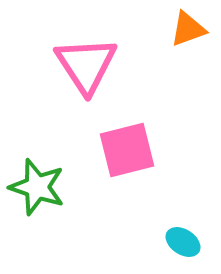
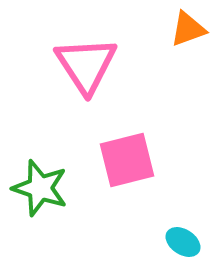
pink square: moved 10 px down
green star: moved 3 px right, 1 px down
